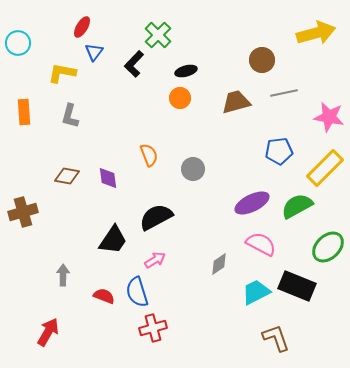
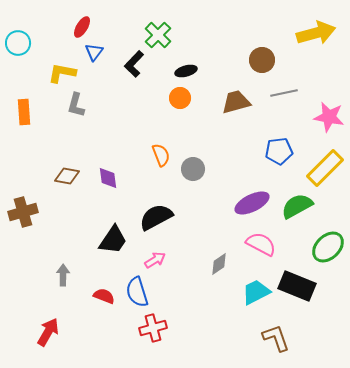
gray L-shape: moved 6 px right, 11 px up
orange semicircle: moved 12 px right
